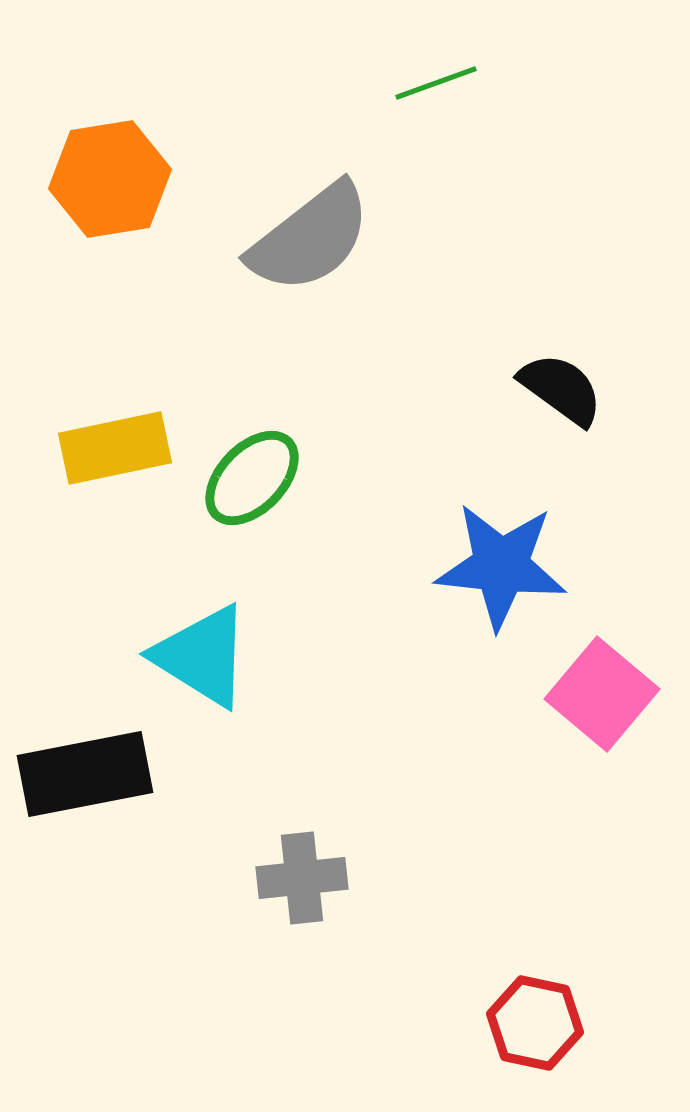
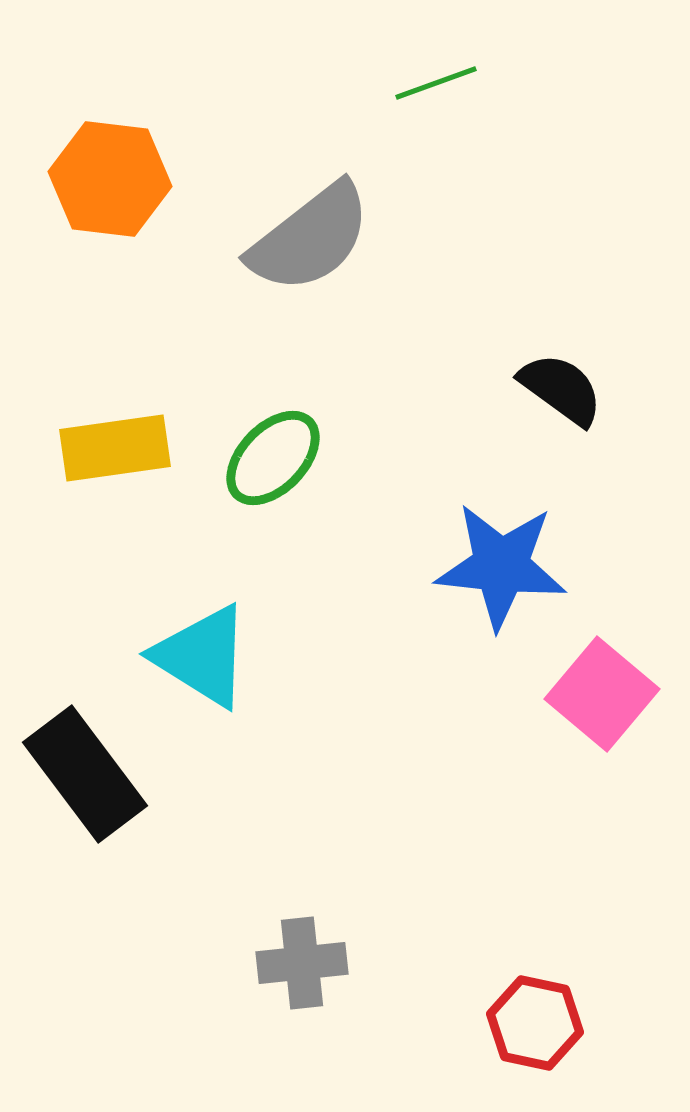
orange hexagon: rotated 16 degrees clockwise
yellow rectangle: rotated 4 degrees clockwise
green ellipse: moved 21 px right, 20 px up
black rectangle: rotated 64 degrees clockwise
gray cross: moved 85 px down
